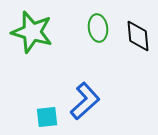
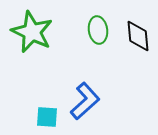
green ellipse: moved 2 px down
green star: rotated 9 degrees clockwise
cyan square: rotated 10 degrees clockwise
